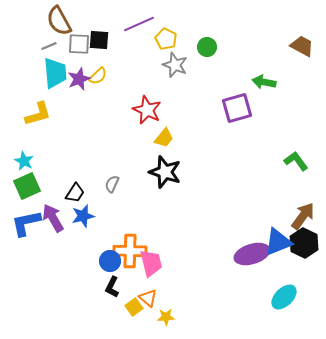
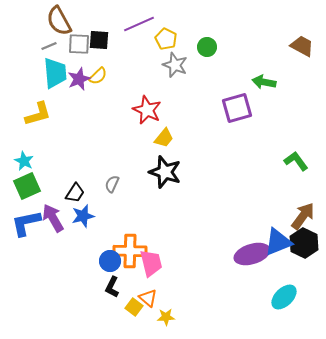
yellow square: rotated 18 degrees counterclockwise
